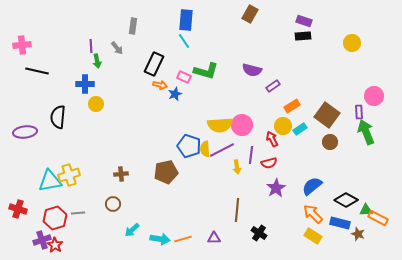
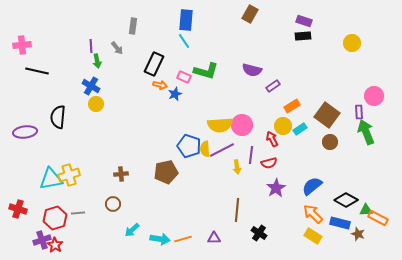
blue cross at (85, 84): moved 6 px right, 2 px down; rotated 30 degrees clockwise
cyan triangle at (50, 181): moved 1 px right, 2 px up
